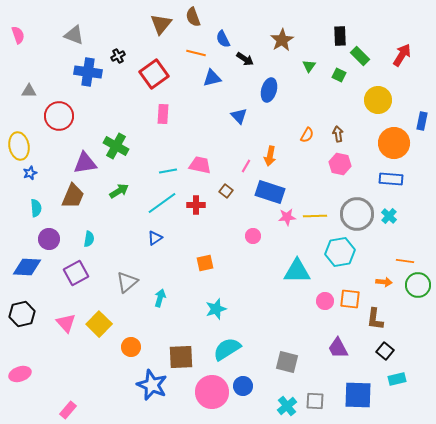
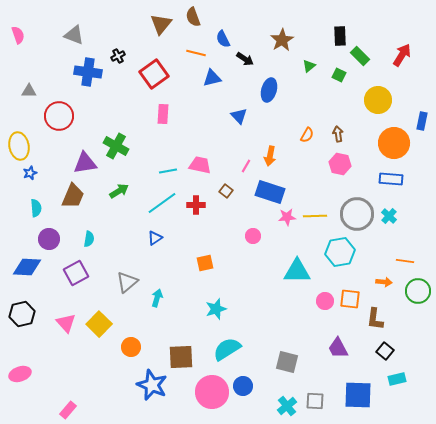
green triangle at (309, 66): rotated 16 degrees clockwise
green circle at (418, 285): moved 6 px down
cyan arrow at (160, 298): moved 3 px left
